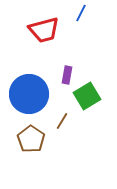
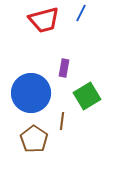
red trapezoid: moved 10 px up
purple rectangle: moved 3 px left, 7 px up
blue circle: moved 2 px right, 1 px up
brown line: rotated 24 degrees counterclockwise
brown pentagon: moved 3 px right
